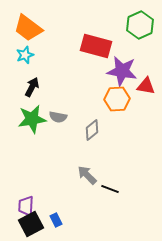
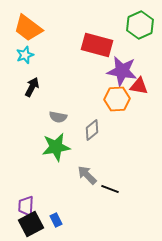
red rectangle: moved 1 px right, 1 px up
red triangle: moved 7 px left
green star: moved 24 px right, 28 px down
